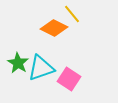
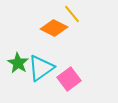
cyan triangle: rotated 16 degrees counterclockwise
pink square: rotated 20 degrees clockwise
